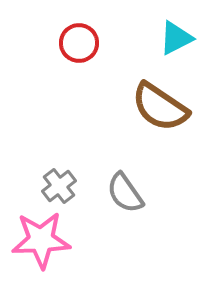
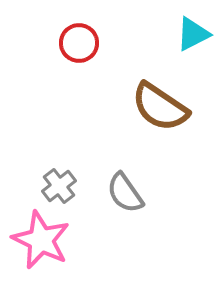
cyan triangle: moved 17 px right, 4 px up
pink star: rotated 28 degrees clockwise
